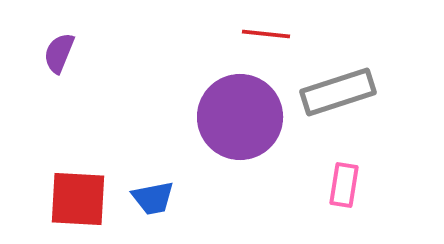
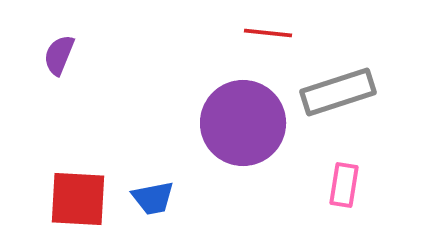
red line: moved 2 px right, 1 px up
purple semicircle: moved 2 px down
purple circle: moved 3 px right, 6 px down
